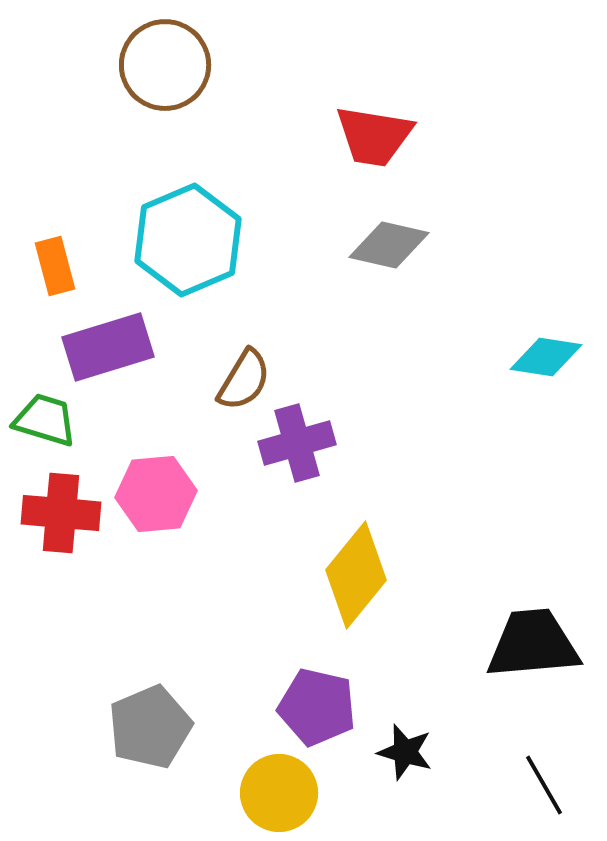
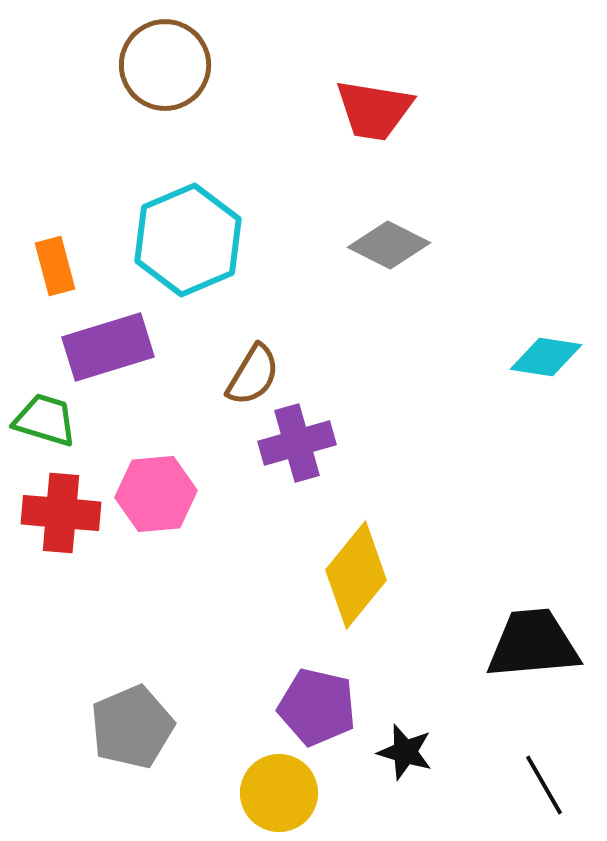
red trapezoid: moved 26 px up
gray diamond: rotated 14 degrees clockwise
brown semicircle: moved 9 px right, 5 px up
gray pentagon: moved 18 px left
